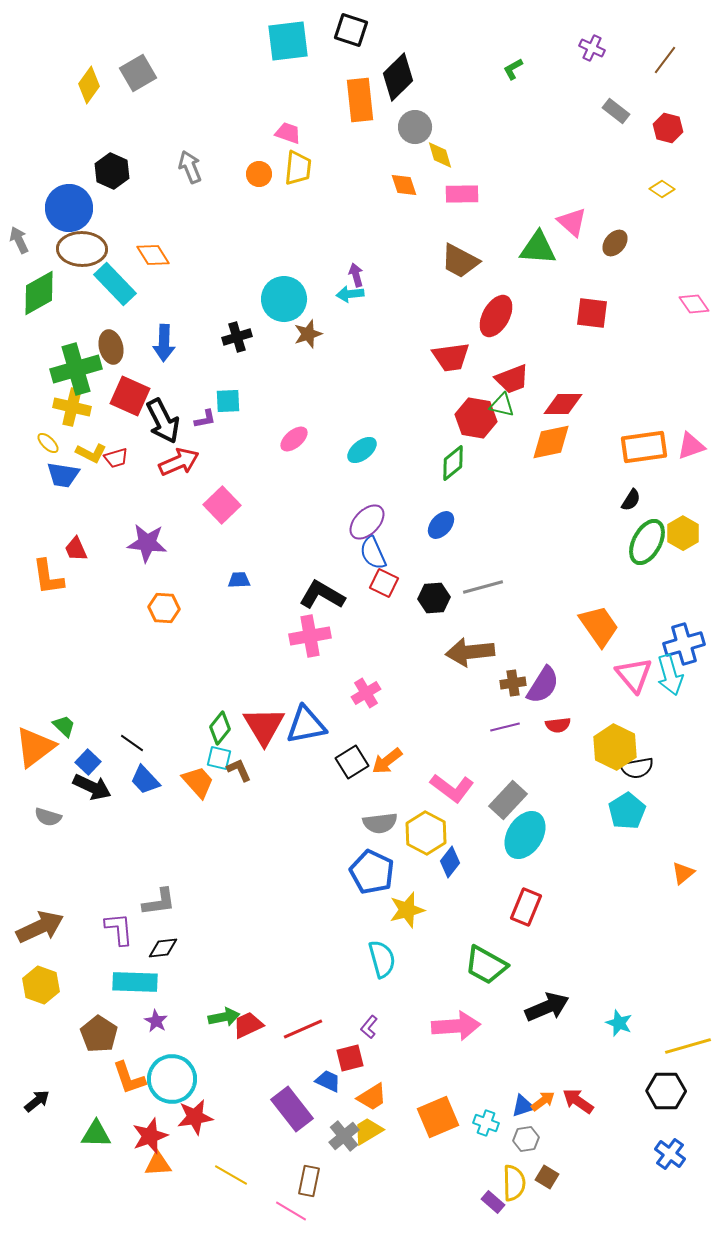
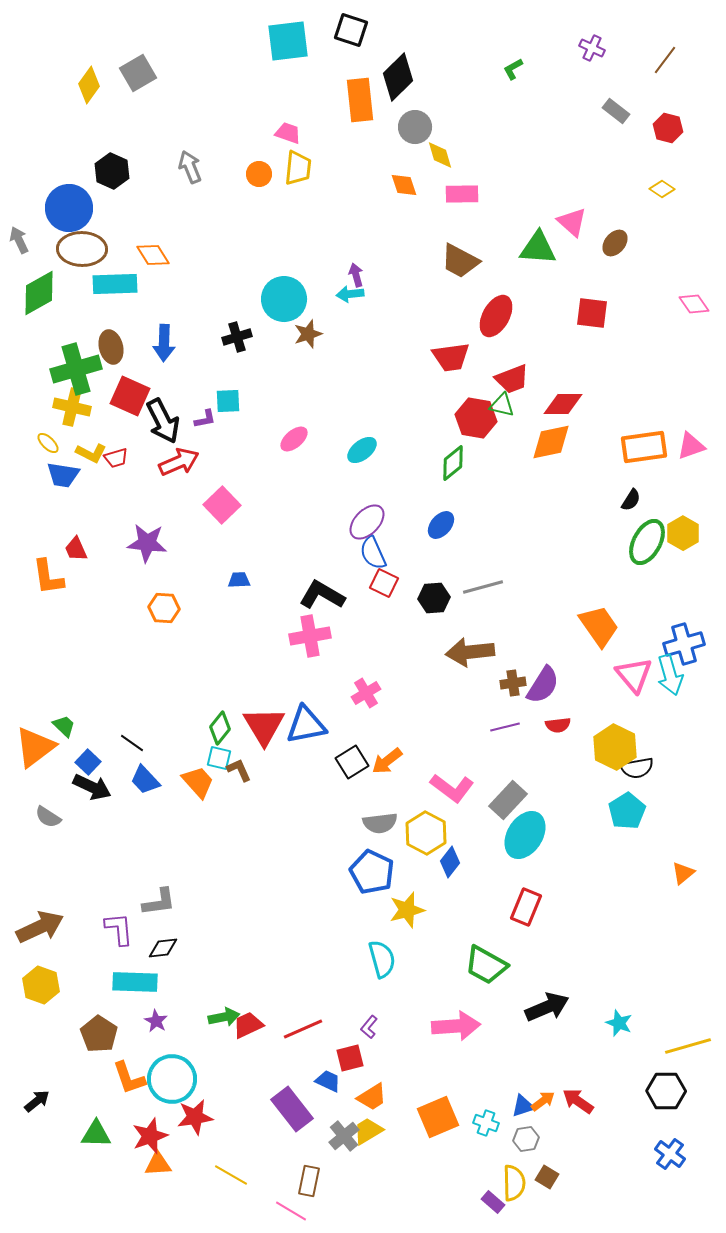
cyan rectangle at (115, 284): rotated 48 degrees counterclockwise
gray semicircle at (48, 817): rotated 16 degrees clockwise
